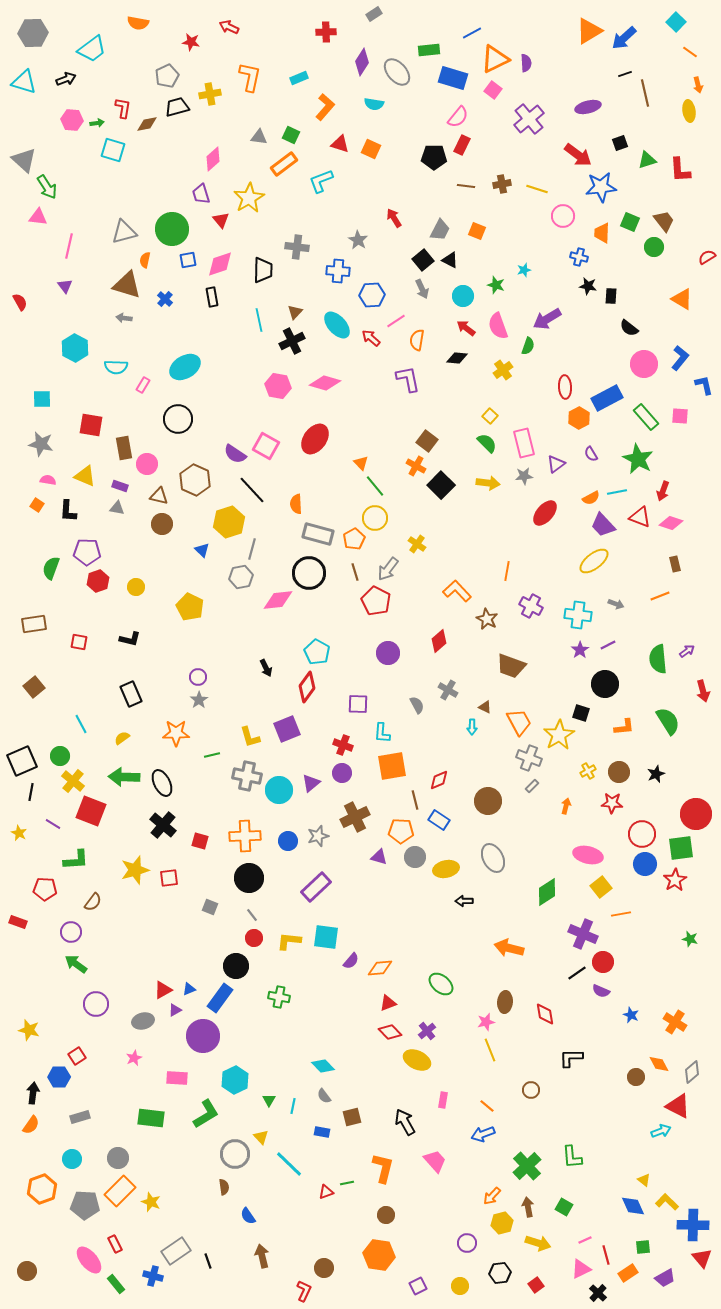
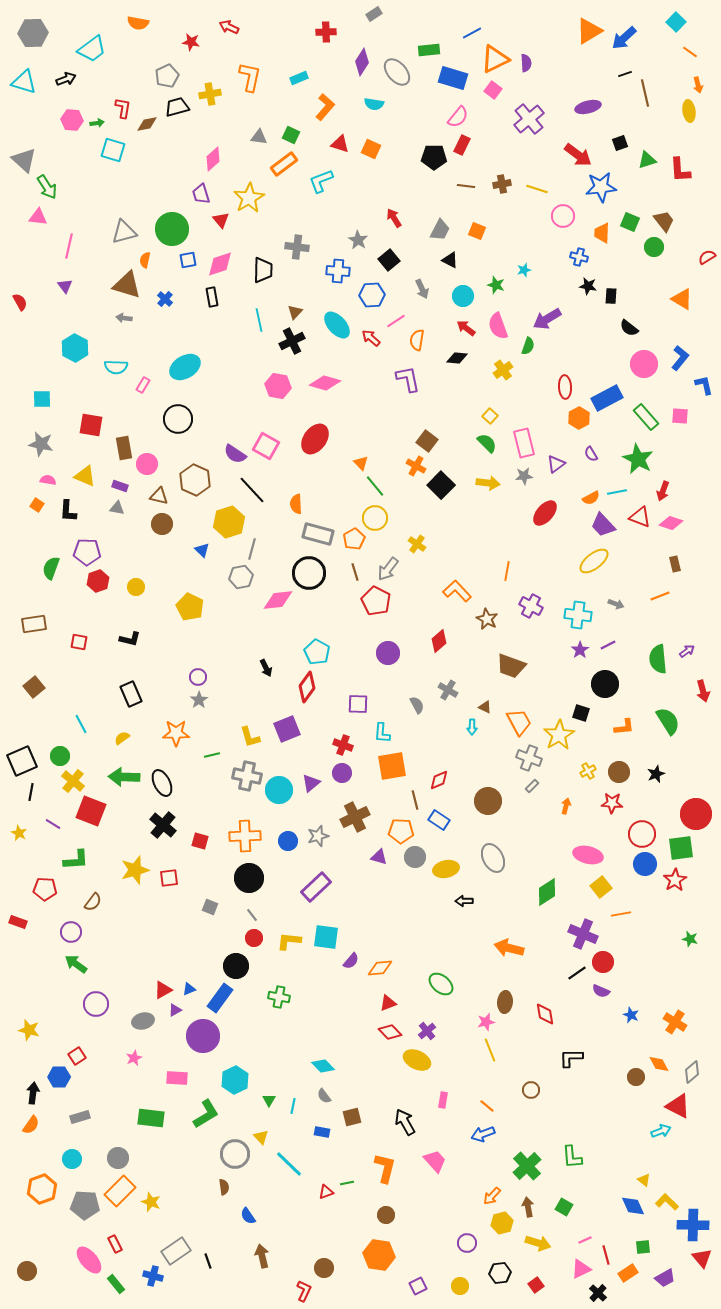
black square at (423, 260): moved 34 px left
orange L-shape at (383, 1168): moved 2 px right
